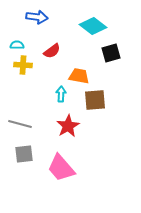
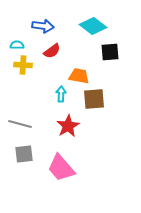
blue arrow: moved 6 px right, 9 px down
black square: moved 1 px left, 1 px up; rotated 12 degrees clockwise
brown square: moved 1 px left, 1 px up
